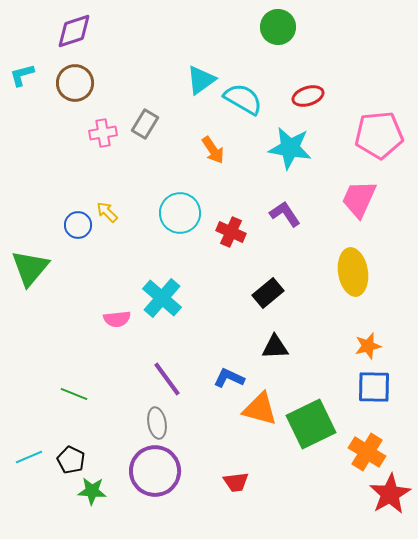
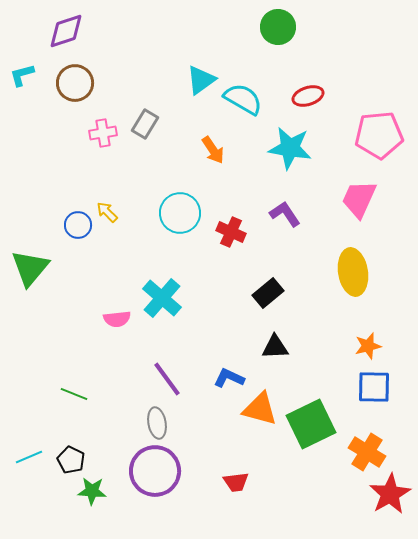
purple diamond: moved 8 px left
